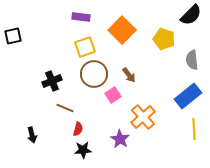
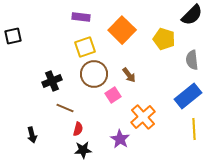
black semicircle: moved 1 px right
